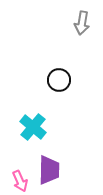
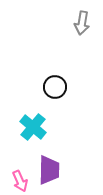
black circle: moved 4 px left, 7 px down
